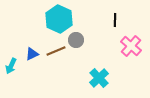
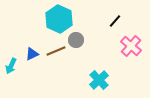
black line: moved 1 px down; rotated 40 degrees clockwise
cyan cross: moved 2 px down
